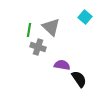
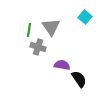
gray triangle: rotated 12 degrees clockwise
